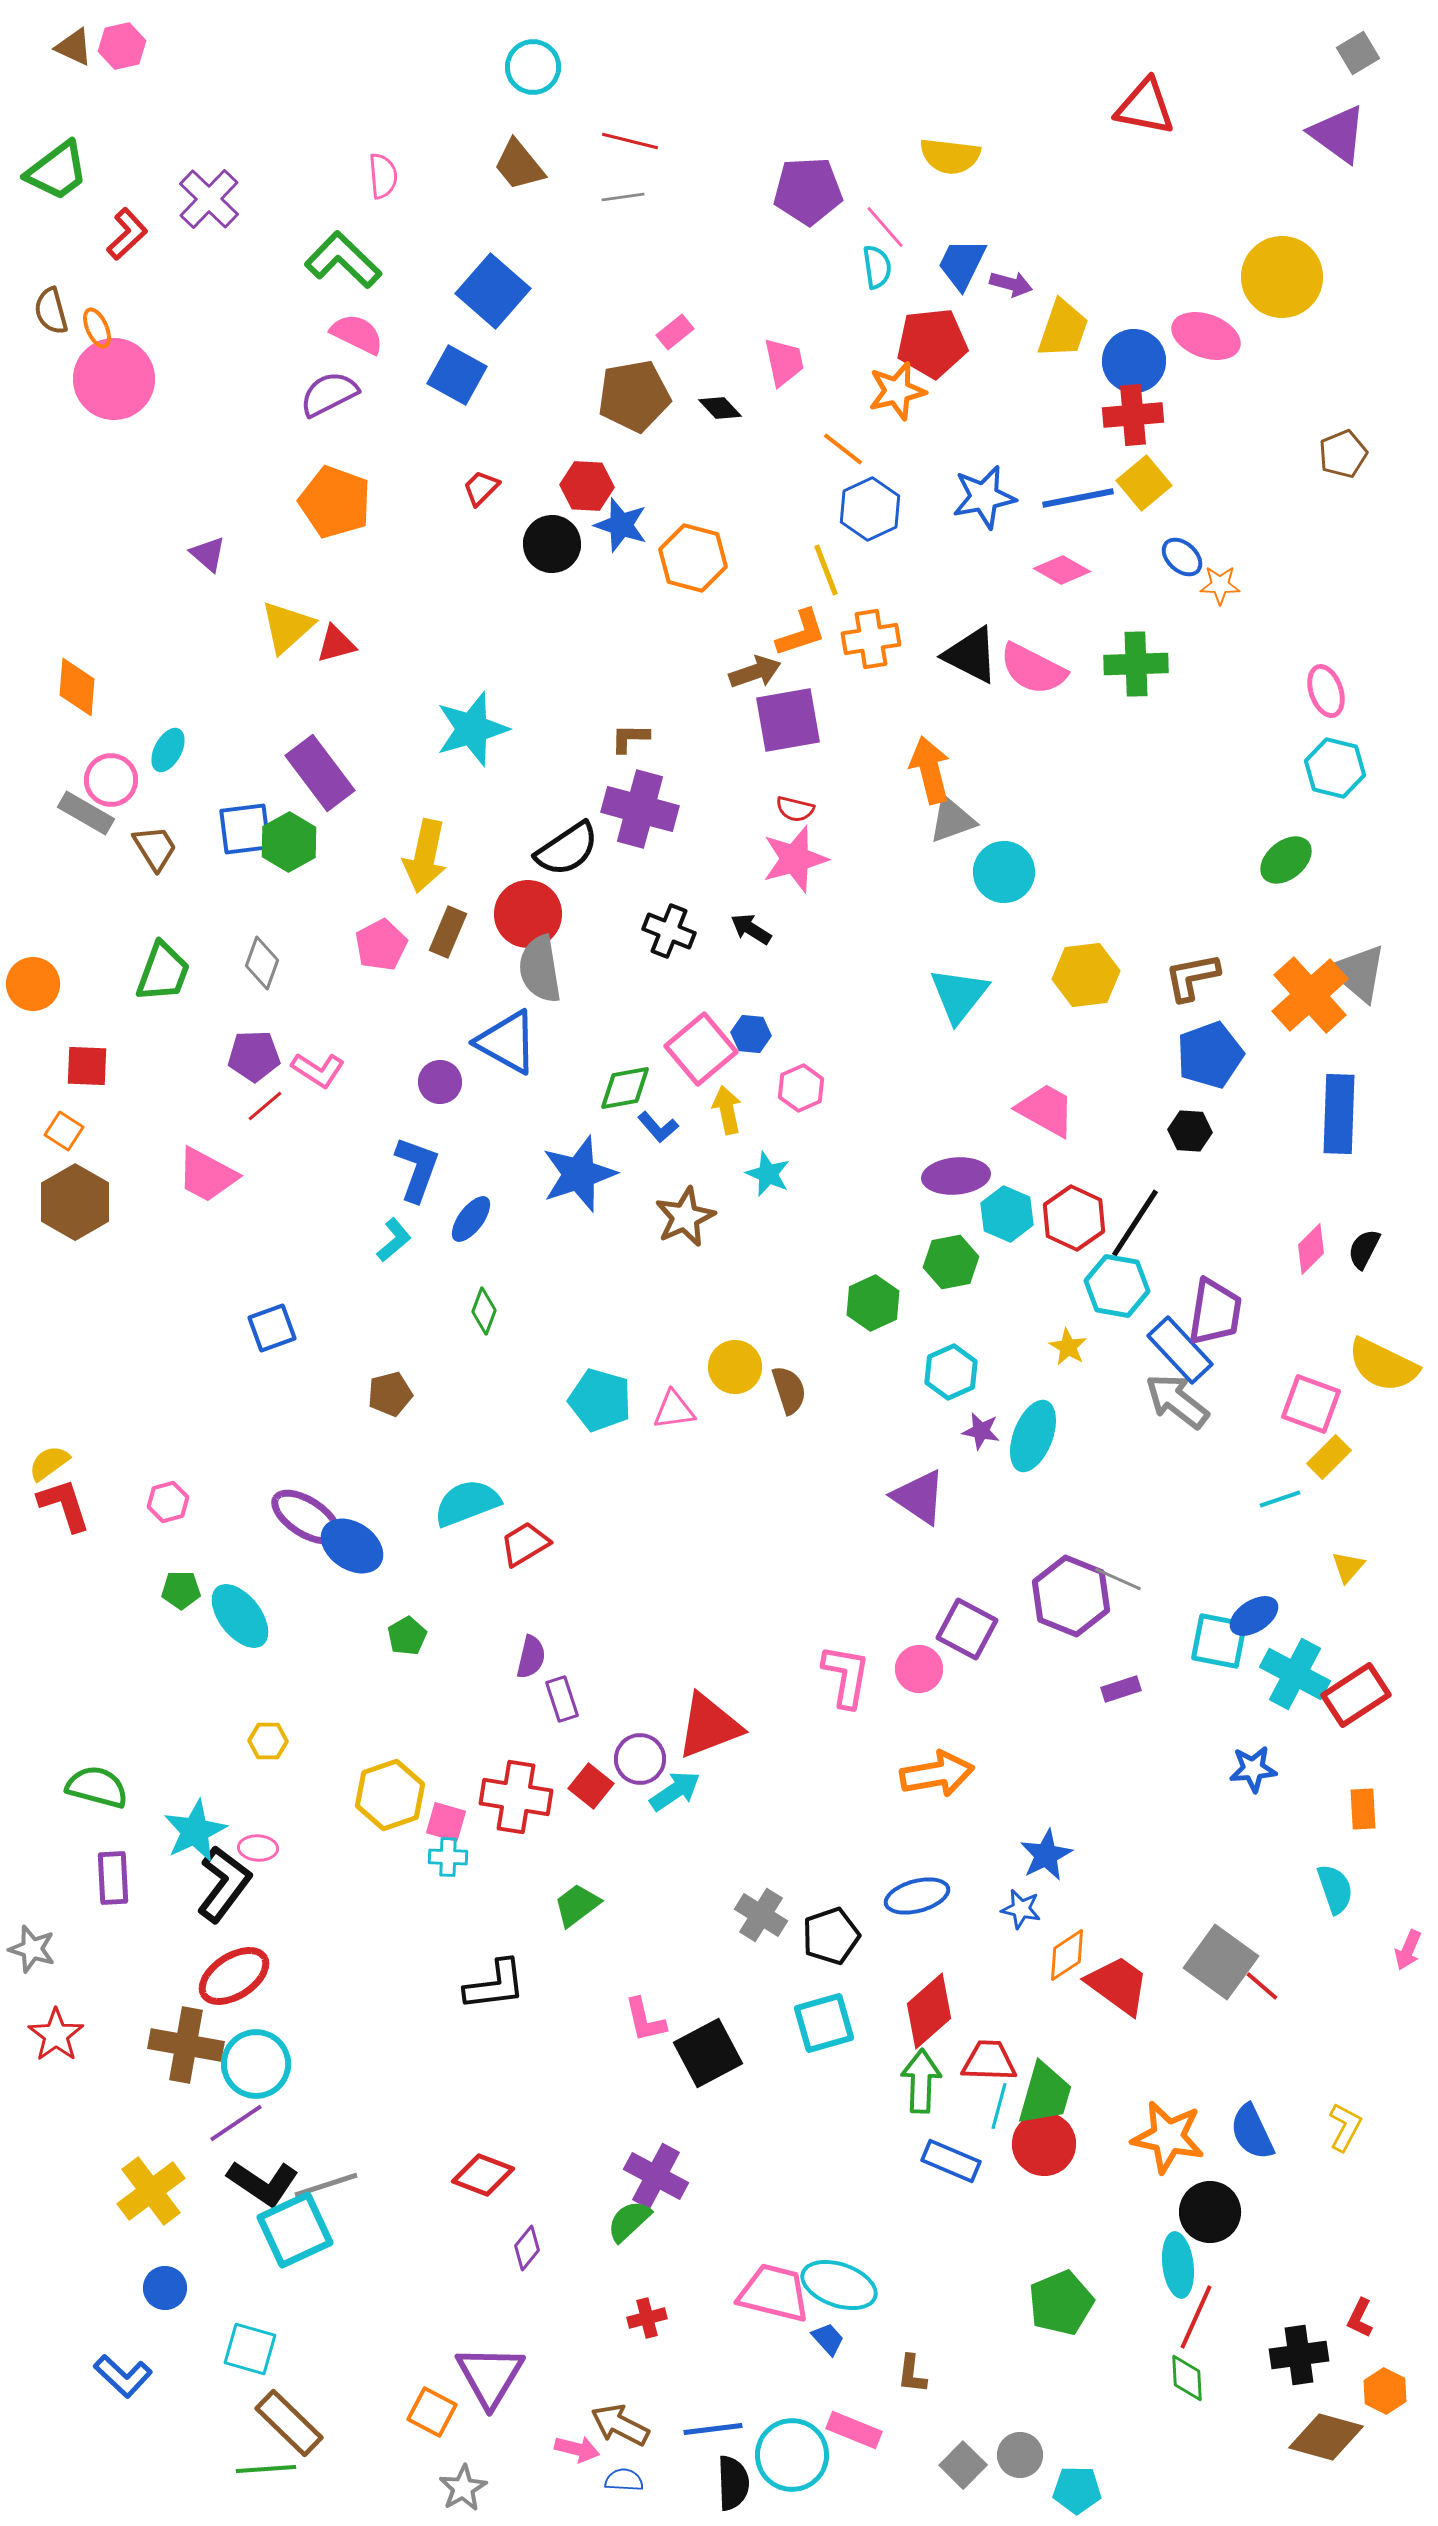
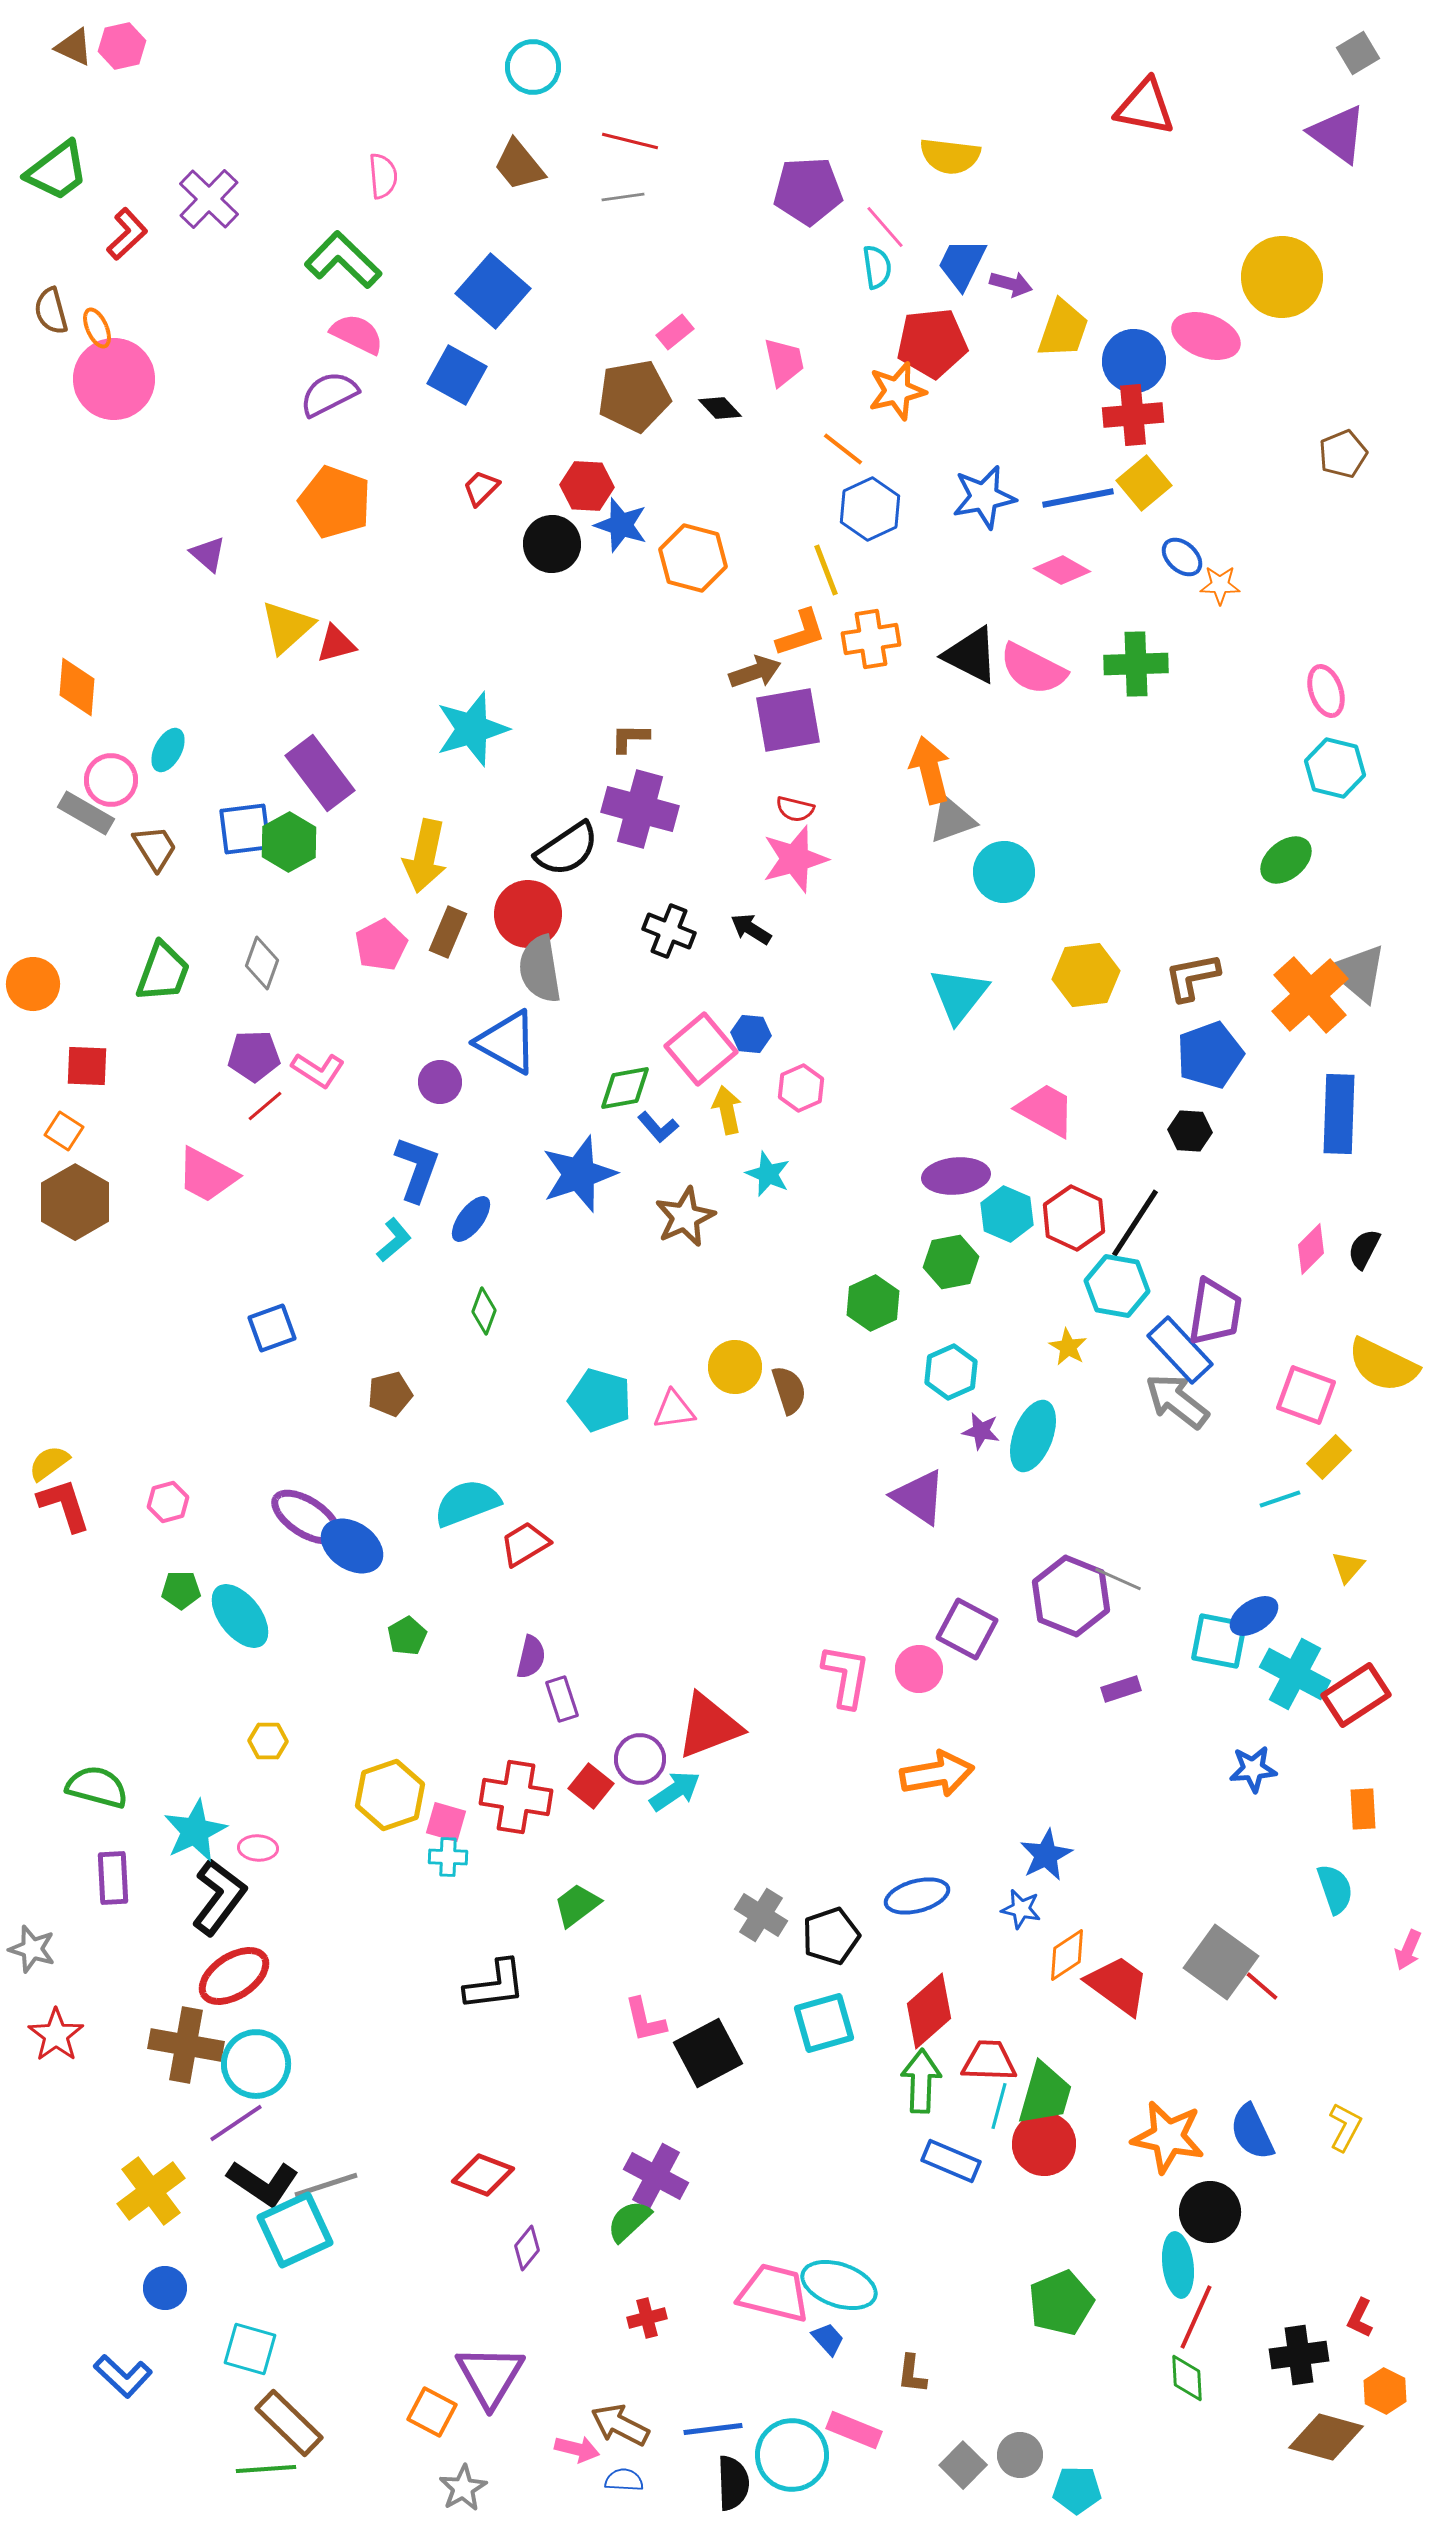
pink square at (1311, 1404): moved 5 px left, 9 px up
black L-shape at (224, 1884): moved 5 px left, 13 px down
